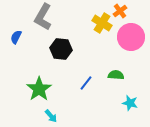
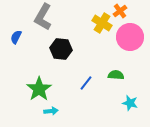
pink circle: moved 1 px left
cyan arrow: moved 5 px up; rotated 56 degrees counterclockwise
